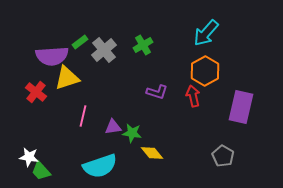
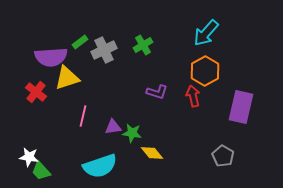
gray cross: rotated 15 degrees clockwise
purple semicircle: moved 1 px left, 1 px down
